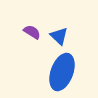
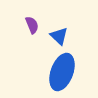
purple semicircle: moved 7 px up; rotated 36 degrees clockwise
